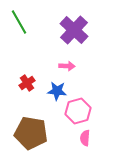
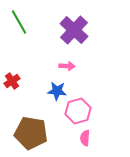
red cross: moved 15 px left, 2 px up
